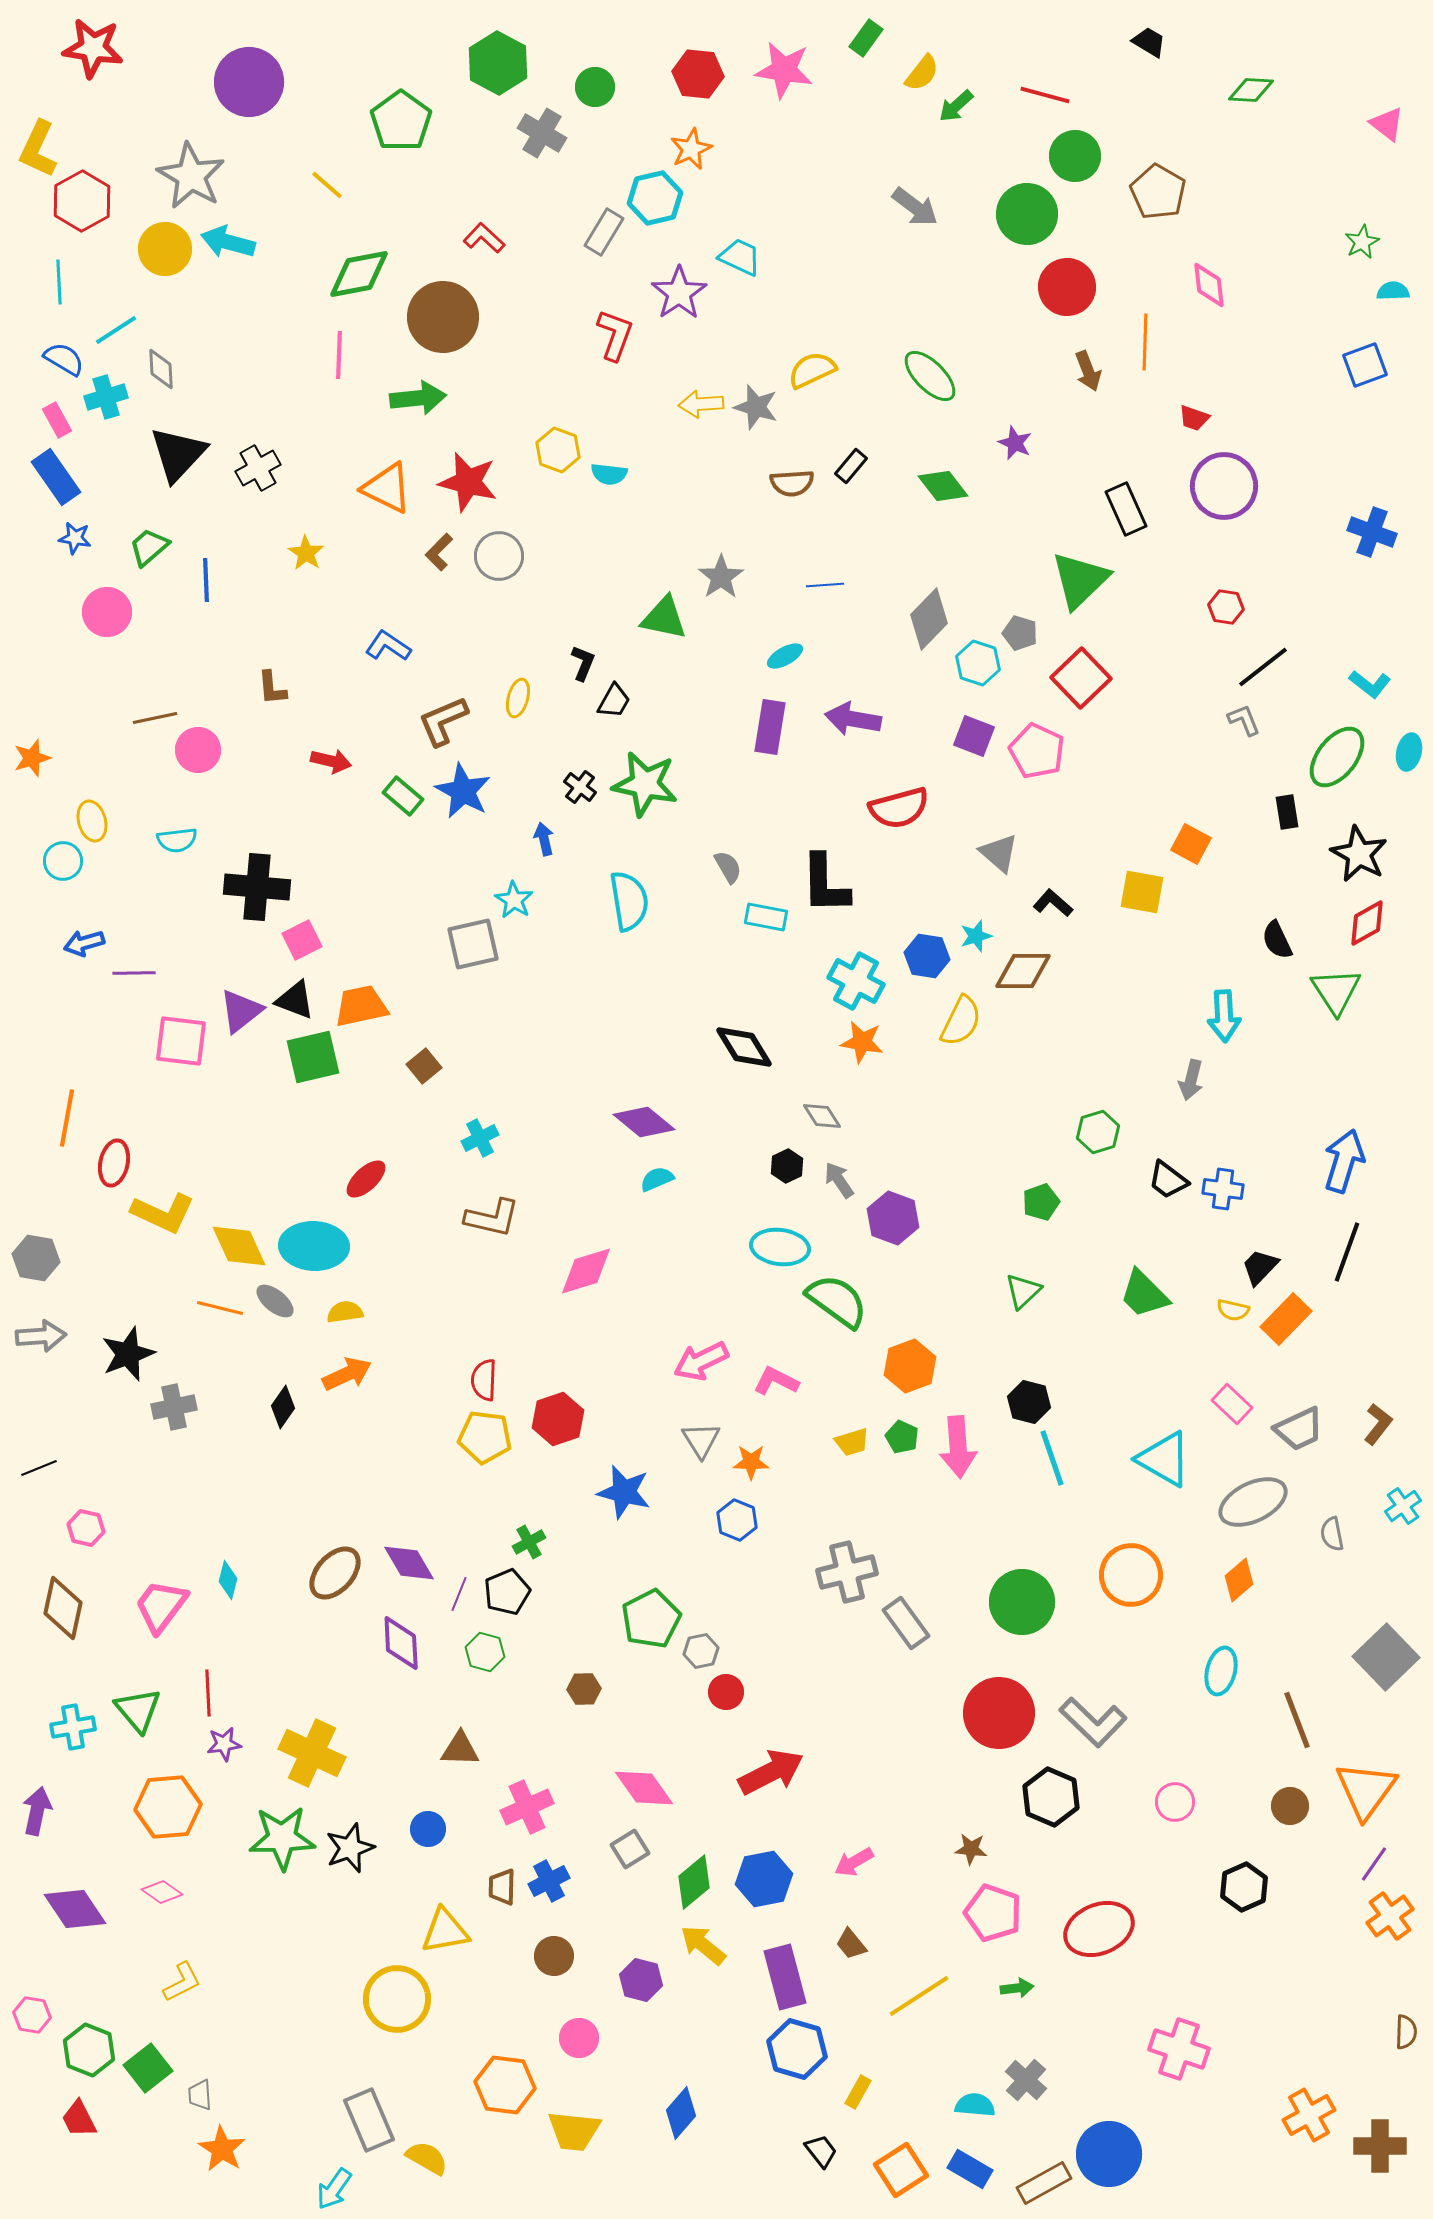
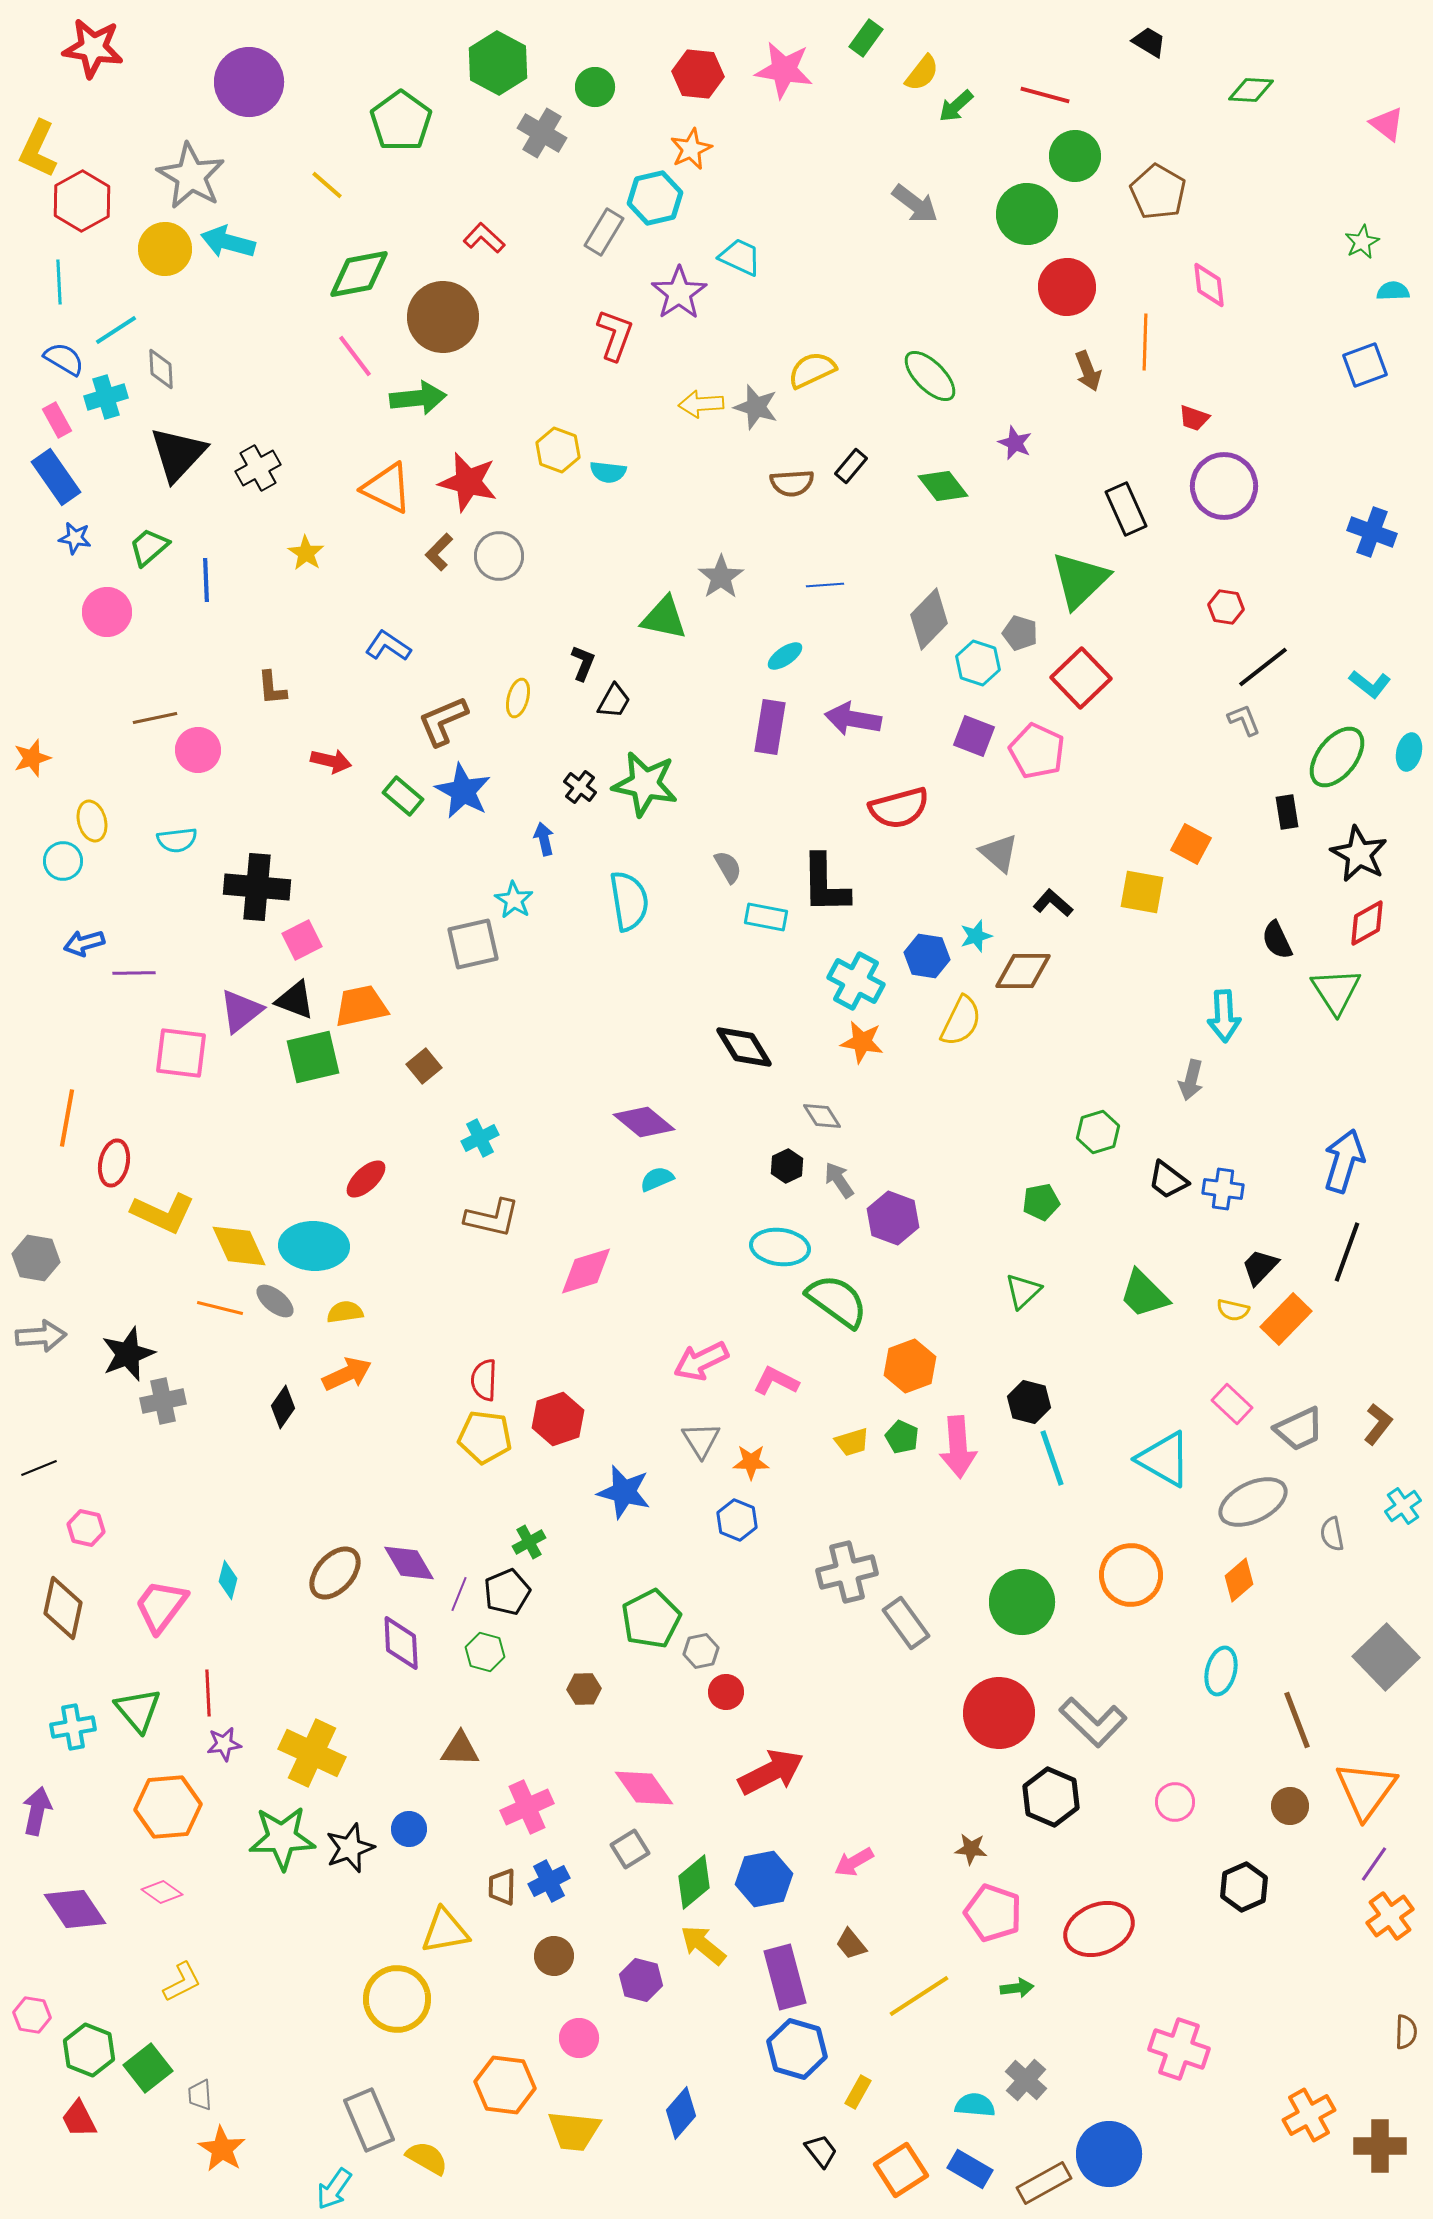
gray arrow at (915, 207): moved 3 px up
pink line at (339, 355): moved 16 px right, 1 px down; rotated 39 degrees counterclockwise
cyan semicircle at (609, 474): moved 1 px left, 2 px up
cyan ellipse at (785, 656): rotated 6 degrees counterclockwise
pink square at (181, 1041): moved 12 px down
green pentagon at (1041, 1202): rotated 9 degrees clockwise
gray cross at (174, 1407): moved 11 px left, 6 px up
blue circle at (428, 1829): moved 19 px left
